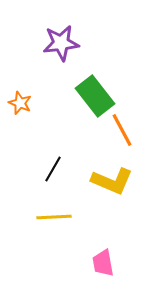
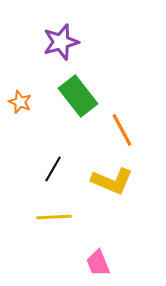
purple star: moved 1 px up; rotated 9 degrees counterclockwise
green rectangle: moved 17 px left
orange star: moved 1 px up
pink trapezoid: moved 5 px left; rotated 12 degrees counterclockwise
